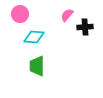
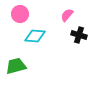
black cross: moved 6 px left, 8 px down; rotated 21 degrees clockwise
cyan diamond: moved 1 px right, 1 px up
green trapezoid: moved 21 px left; rotated 75 degrees clockwise
